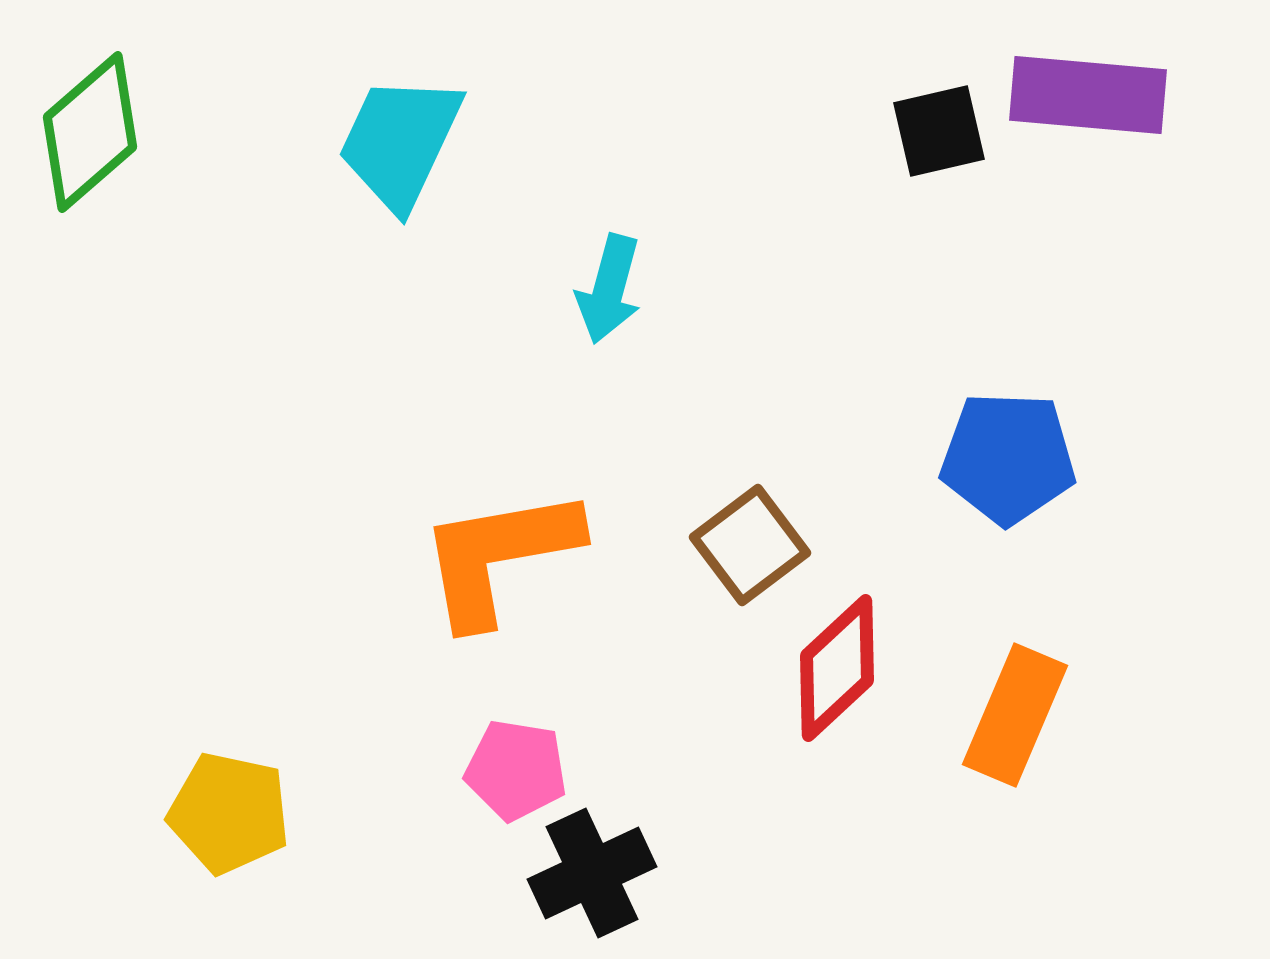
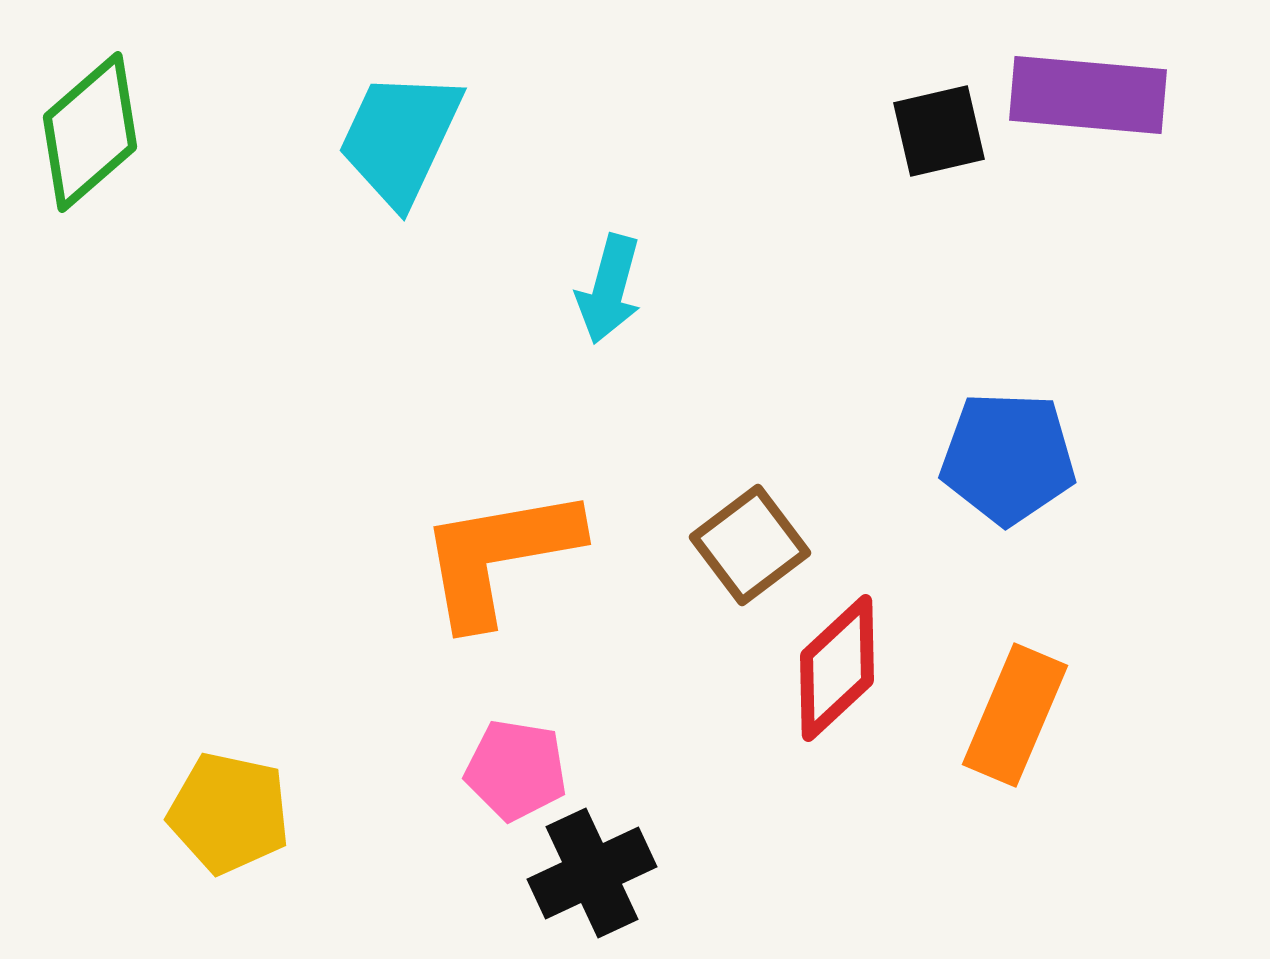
cyan trapezoid: moved 4 px up
